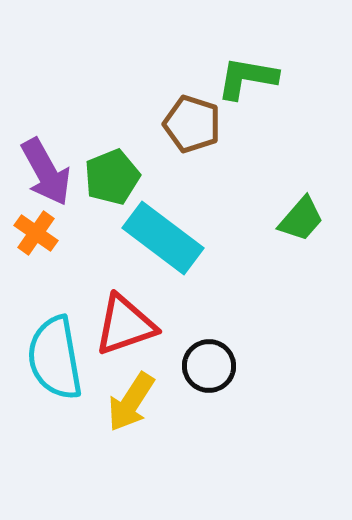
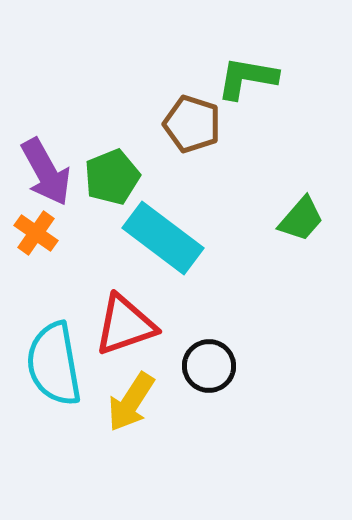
cyan semicircle: moved 1 px left, 6 px down
